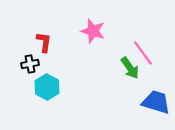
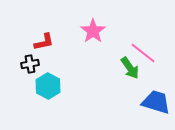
pink star: rotated 20 degrees clockwise
red L-shape: rotated 70 degrees clockwise
pink line: rotated 16 degrees counterclockwise
cyan hexagon: moved 1 px right, 1 px up
